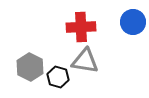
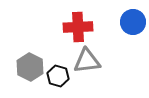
red cross: moved 3 px left
gray triangle: moved 2 px right; rotated 16 degrees counterclockwise
black hexagon: moved 1 px up
